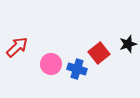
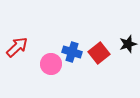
blue cross: moved 5 px left, 17 px up
